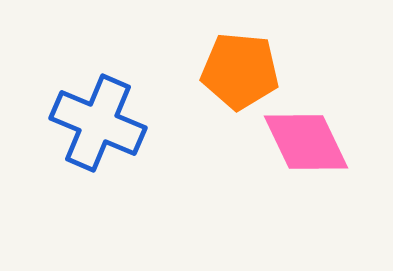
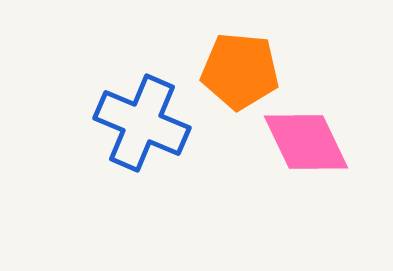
blue cross: moved 44 px right
